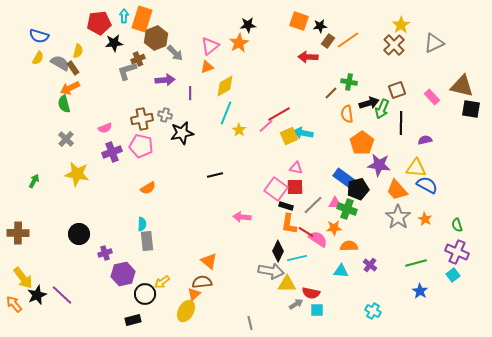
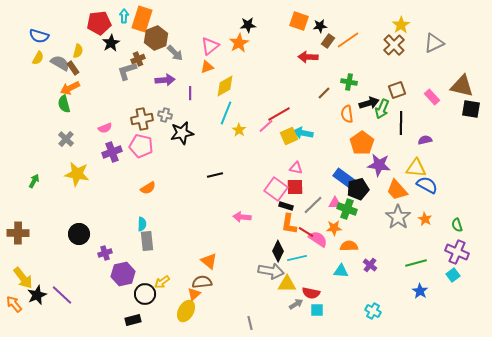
black star at (114, 43): moved 3 px left; rotated 24 degrees counterclockwise
brown line at (331, 93): moved 7 px left
